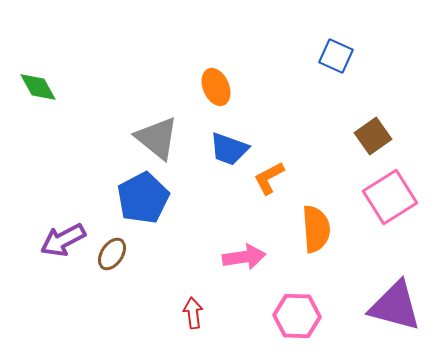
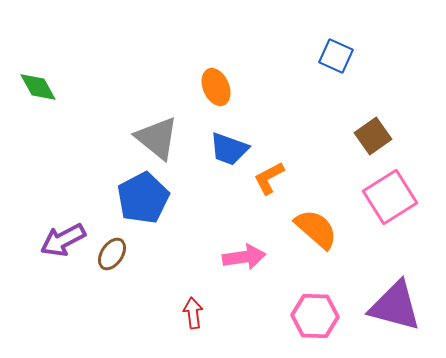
orange semicircle: rotated 45 degrees counterclockwise
pink hexagon: moved 18 px right
